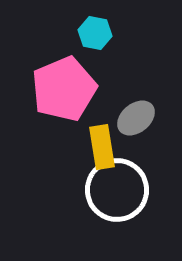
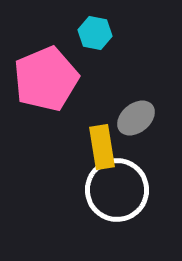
pink pentagon: moved 18 px left, 10 px up
